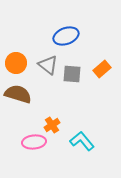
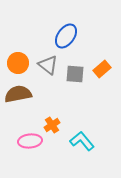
blue ellipse: rotated 35 degrees counterclockwise
orange circle: moved 2 px right
gray square: moved 3 px right
brown semicircle: rotated 28 degrees counterclockwise
pink ellipse: moved 4 px left, 1 px up
